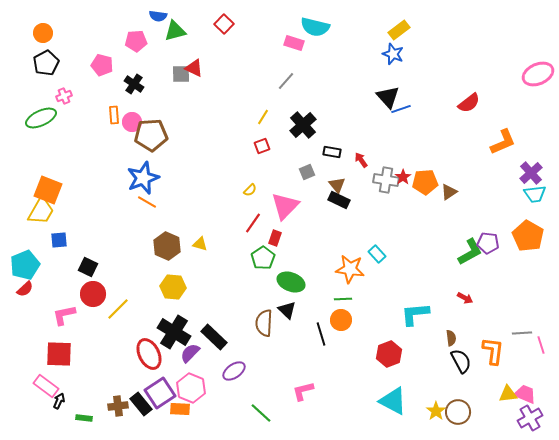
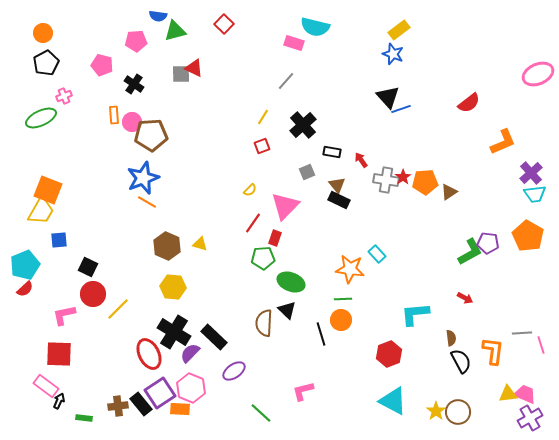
green pentagon at (263, 258): rotated 30 degrees clockwise
